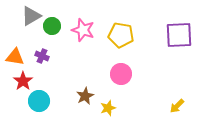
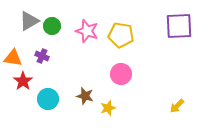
gray triangle: moved 2 px left, 5 px down
pink star: moved 4 px right, 1 px down
purple square: moved 9 px up
orange triangle: moved 2 px left, 1 px down
brown star: rotated 30 degrees counterclockwise
cyan circle: moved 9 px right, 2 px up
